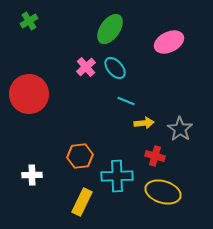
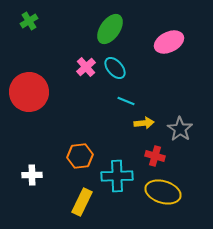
red circle: moved 2 px up
